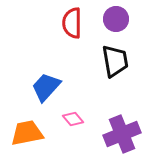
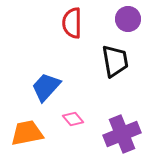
purple circle: moved 12 px right
